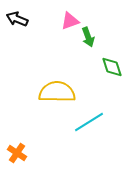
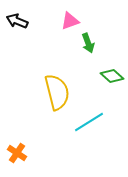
black arrow: moved 2 px down
green arrow: moved 6 px down
green diamond: moved 9 px down; rotated 30 degrees counterclockwise
yellow semicircle: rotated 75 degrees clockwise
